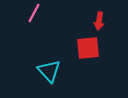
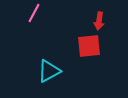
red square: moved 1 px right, 2 px up
cyan triangle: rotated 45 degrees clockwise
